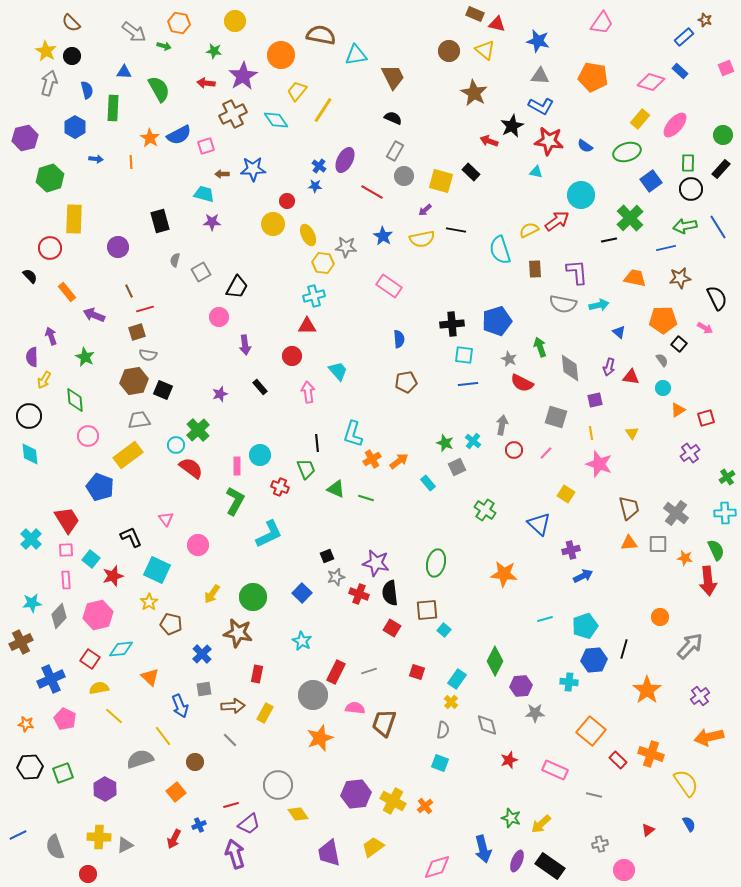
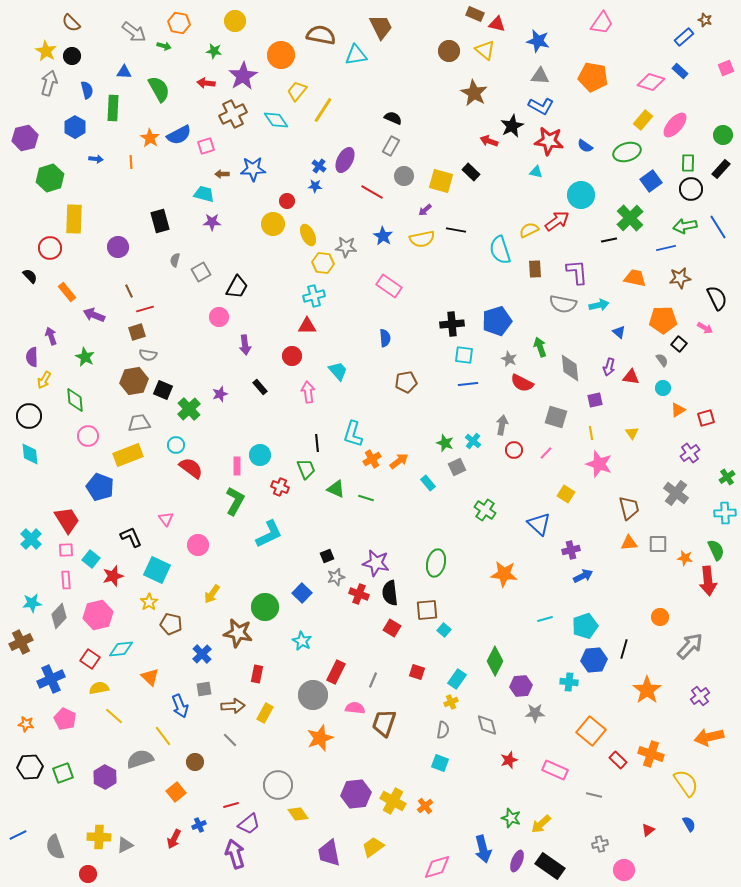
brown trapezoid at (393, 77): moved 12 px left, 50 px up
yellow rectangle at (640, 119): moved 3 px right, 1 px down
gray rectangle at (395, 151): moved 4 px left, 5 px up
blue semicircle at (399, 339): moved 14 px left, 1 px up
gray trapezoid at (139, 420): moved 3 px down
green cross at (198, 430): moved 9 px left, 21 px up
yellow rectangle at (128, 455): rotated 16 degrees clockwise
gray cross at (676, 513): moved 20 px up
green circle at (253, 597): moved 12 px right, 10 px down
gray line at (369, 671): moved 4 px right, 9 px down; rotated 49 degrees counterclockwise
yellow cross at (451, 702): rotated 24 degrees clockwise
purple hexagon at (105, 789): moved 12 px up
